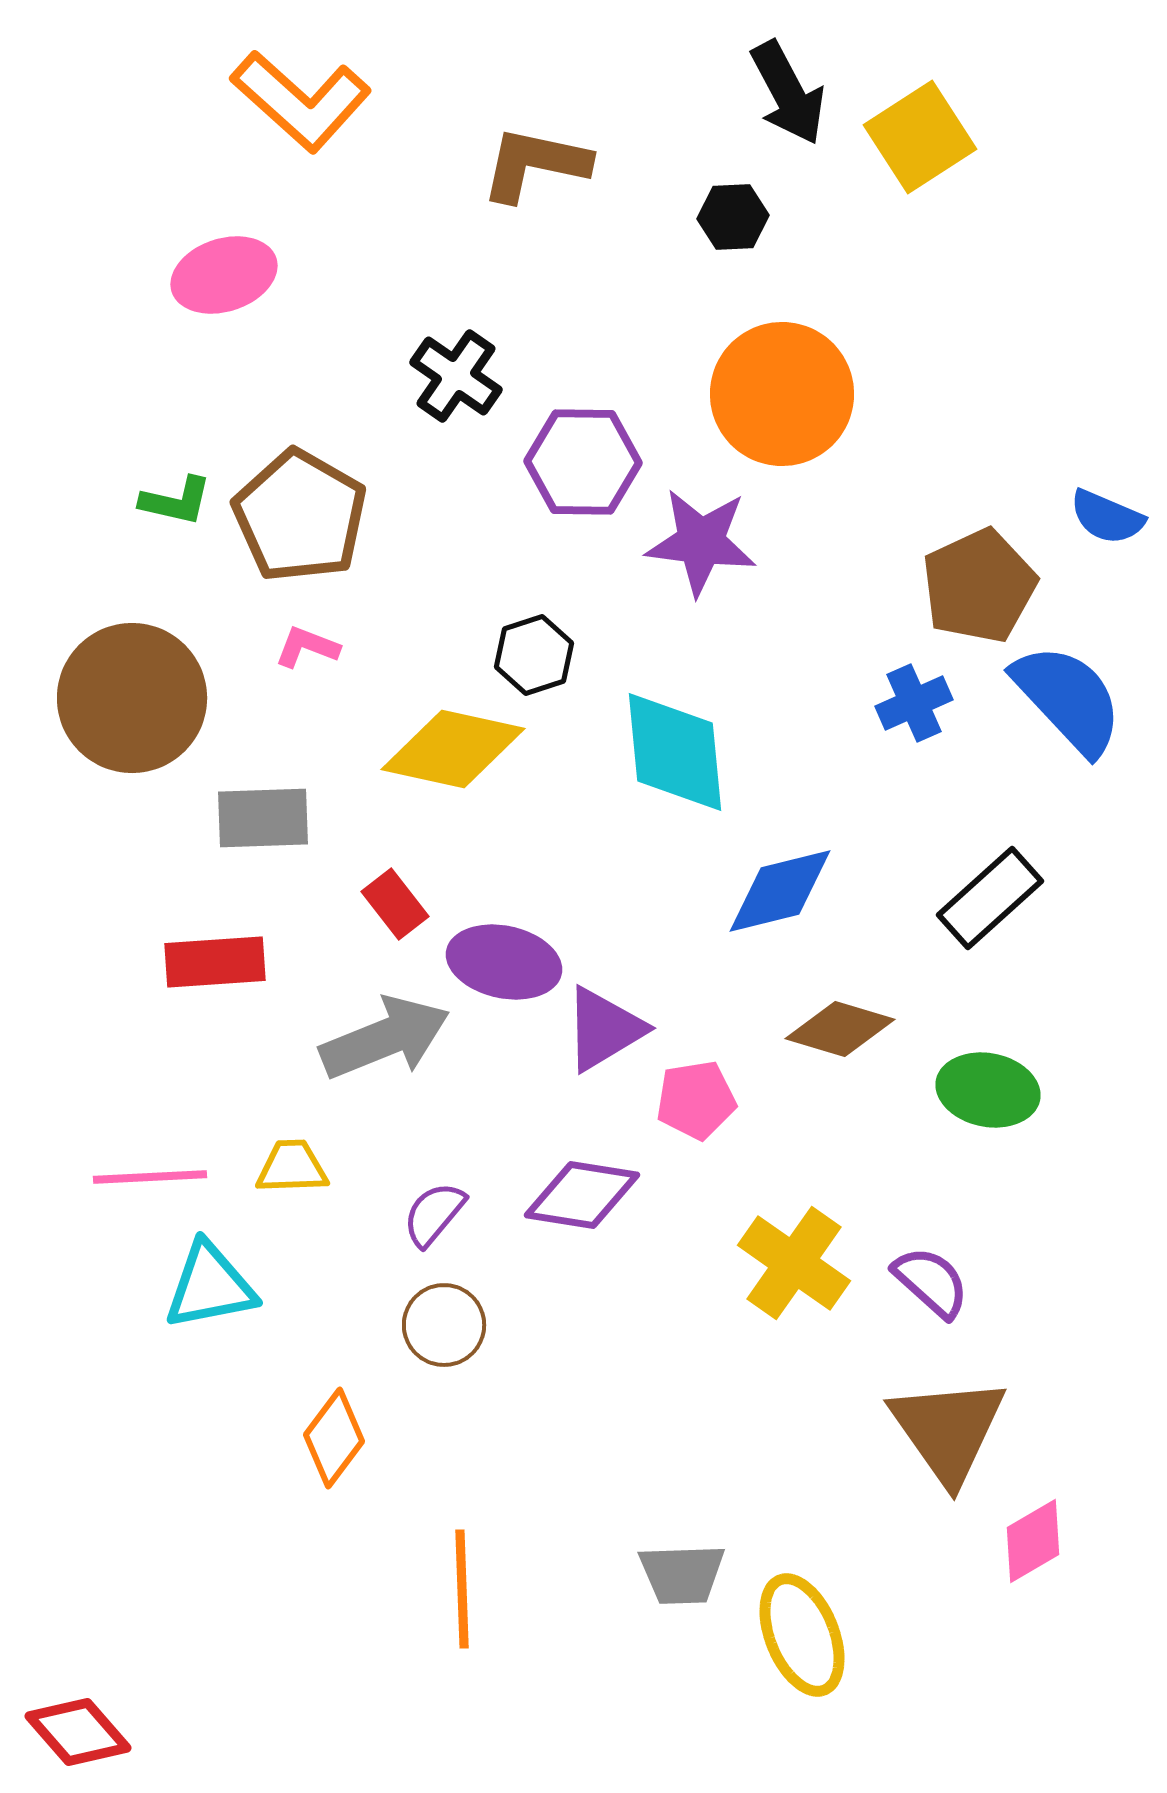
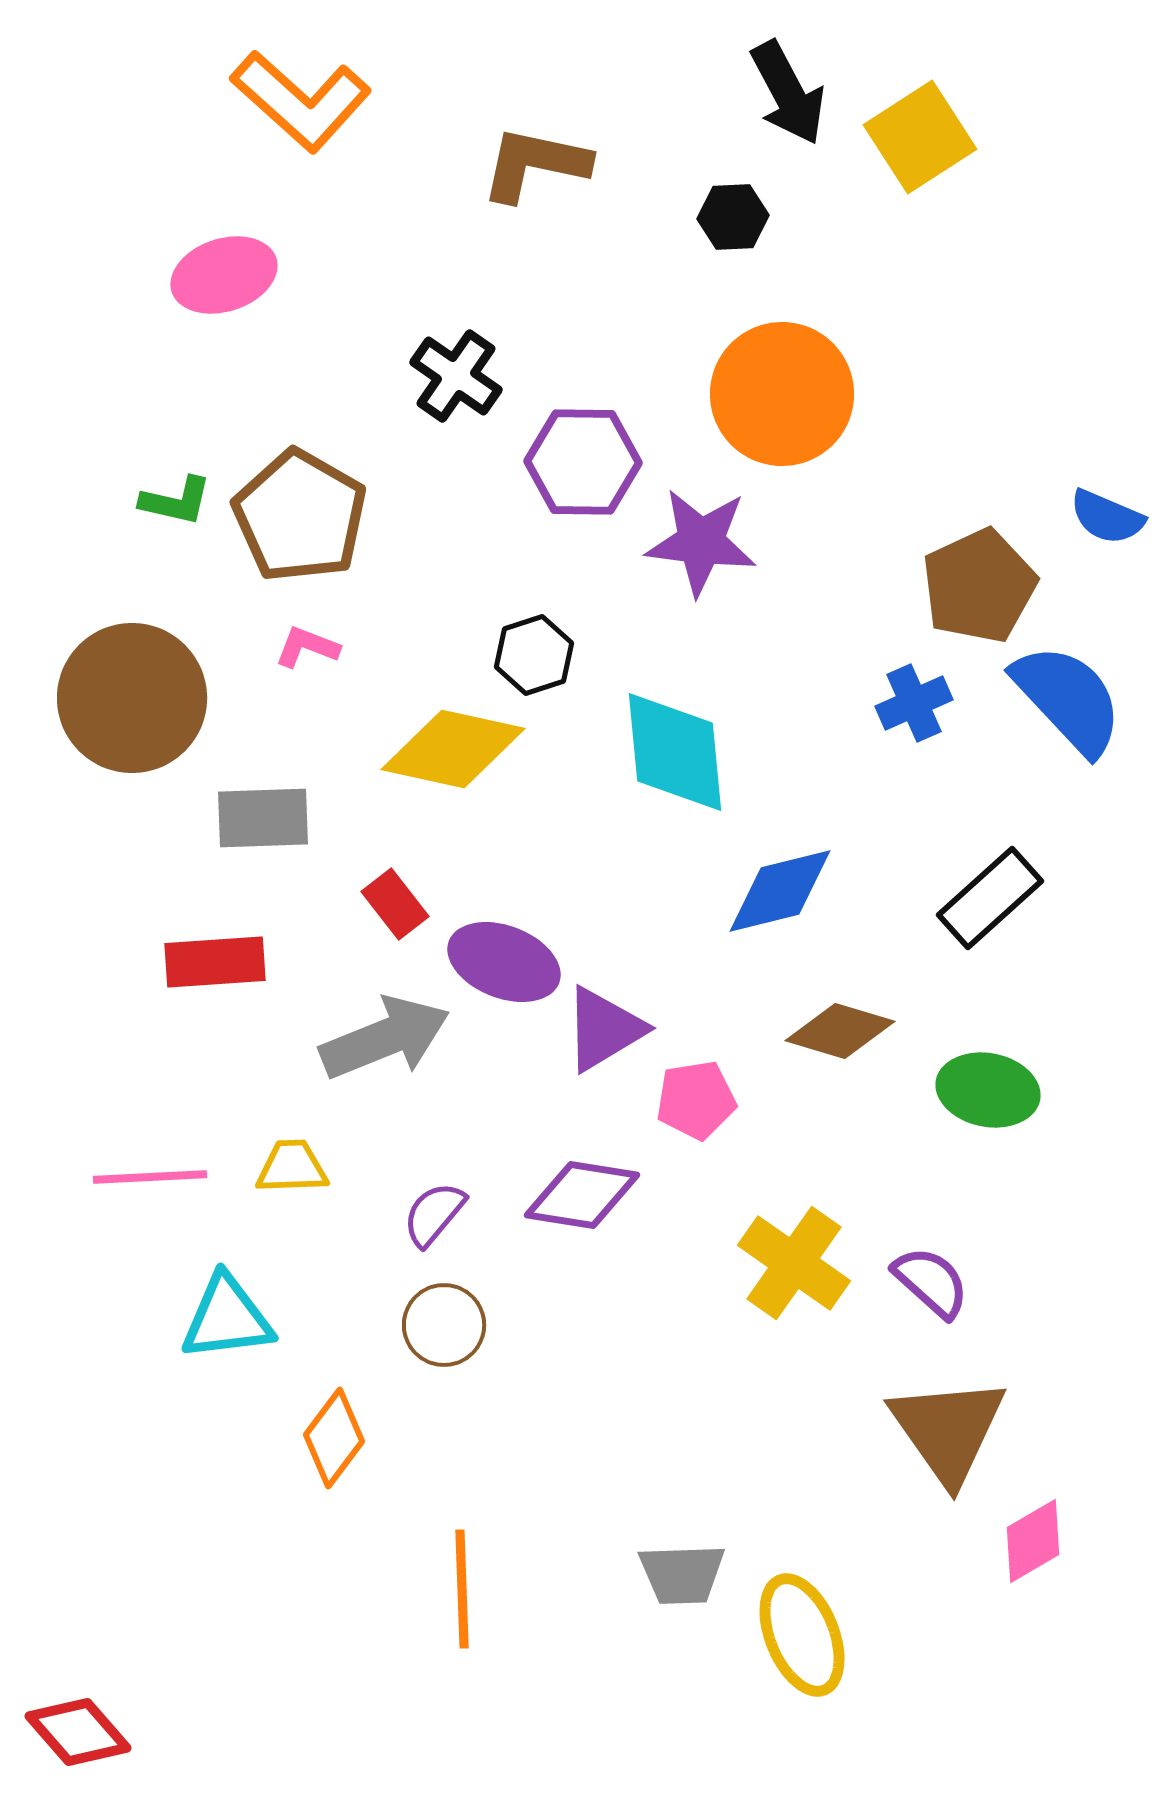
purple ellipse at (504, 962): rotated 9 degrees clockwise
brown diamond at (840, 1029): moved 2 px down
cyan triangle at (210, 1286): moved 17 px right, 32 px down; rotated 4 degrees clockwise
